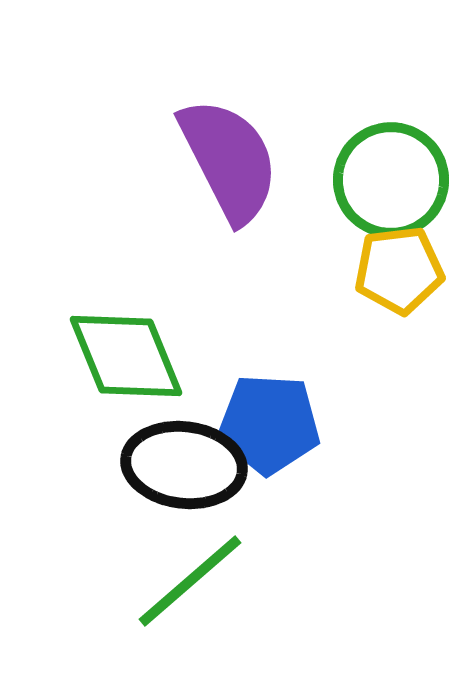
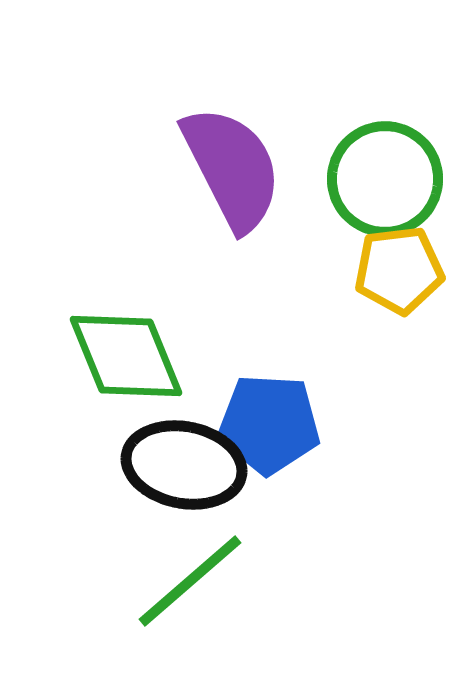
purple semicircle: moved 3 px right, 8 px down
green circle: moved 6 px left, 1 px up
black ellipse: rotated 4 degrees clockwise
